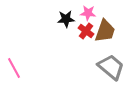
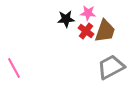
gray trapezoid: rotated 68 degrees counterclockwise
